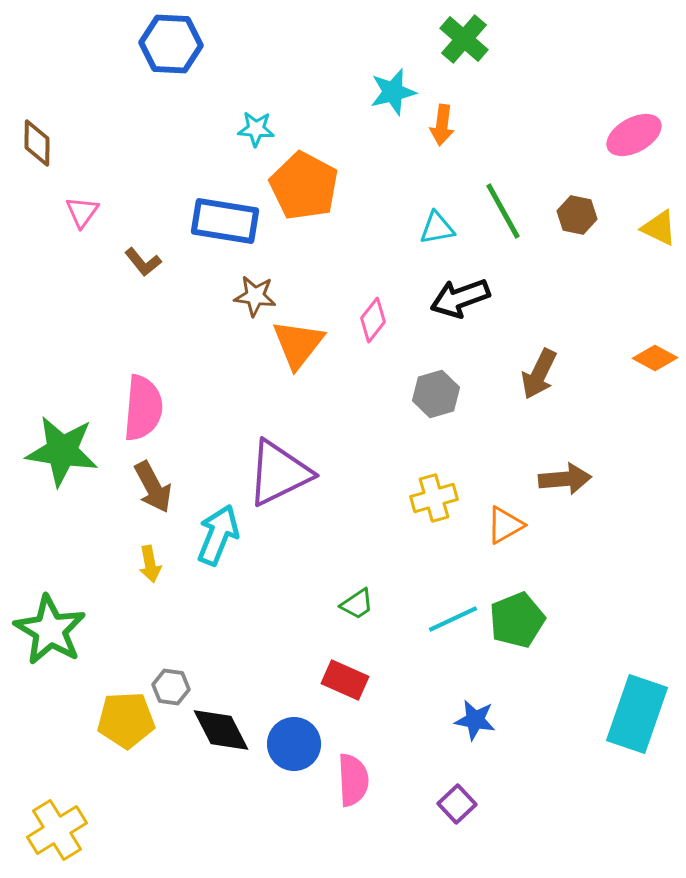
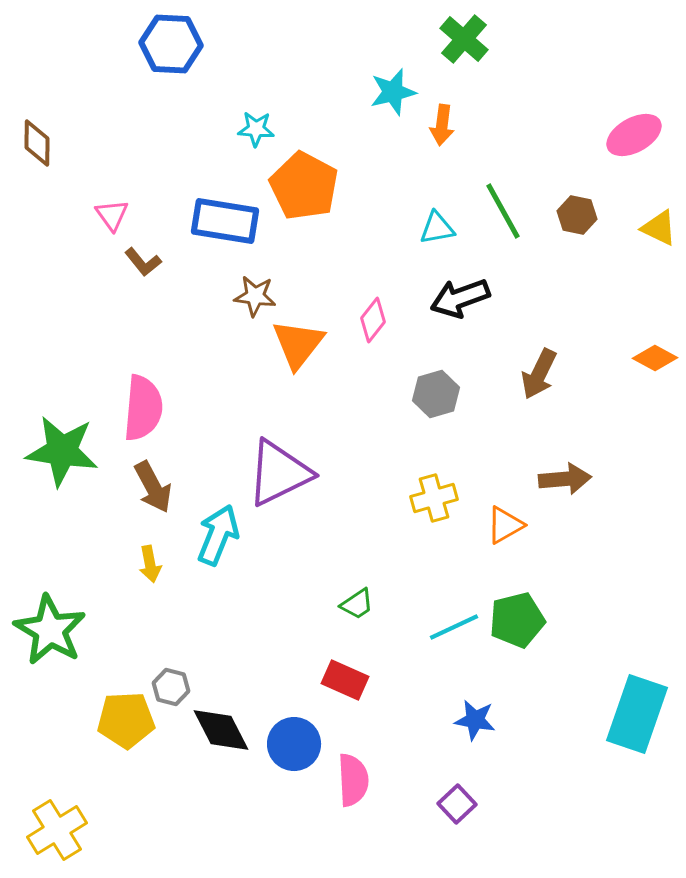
pink triangle at (82, 212): moved 30 px right, 3 px down; rotated 12 degrees counterclockwise
cyan line at (453, 619): moved 1 px right, 8 px down
green pentagon at (517, 620): rotated 8 degrees clockwise
gray hexagon at (171, 687): rotated 6 degrees clockwise
